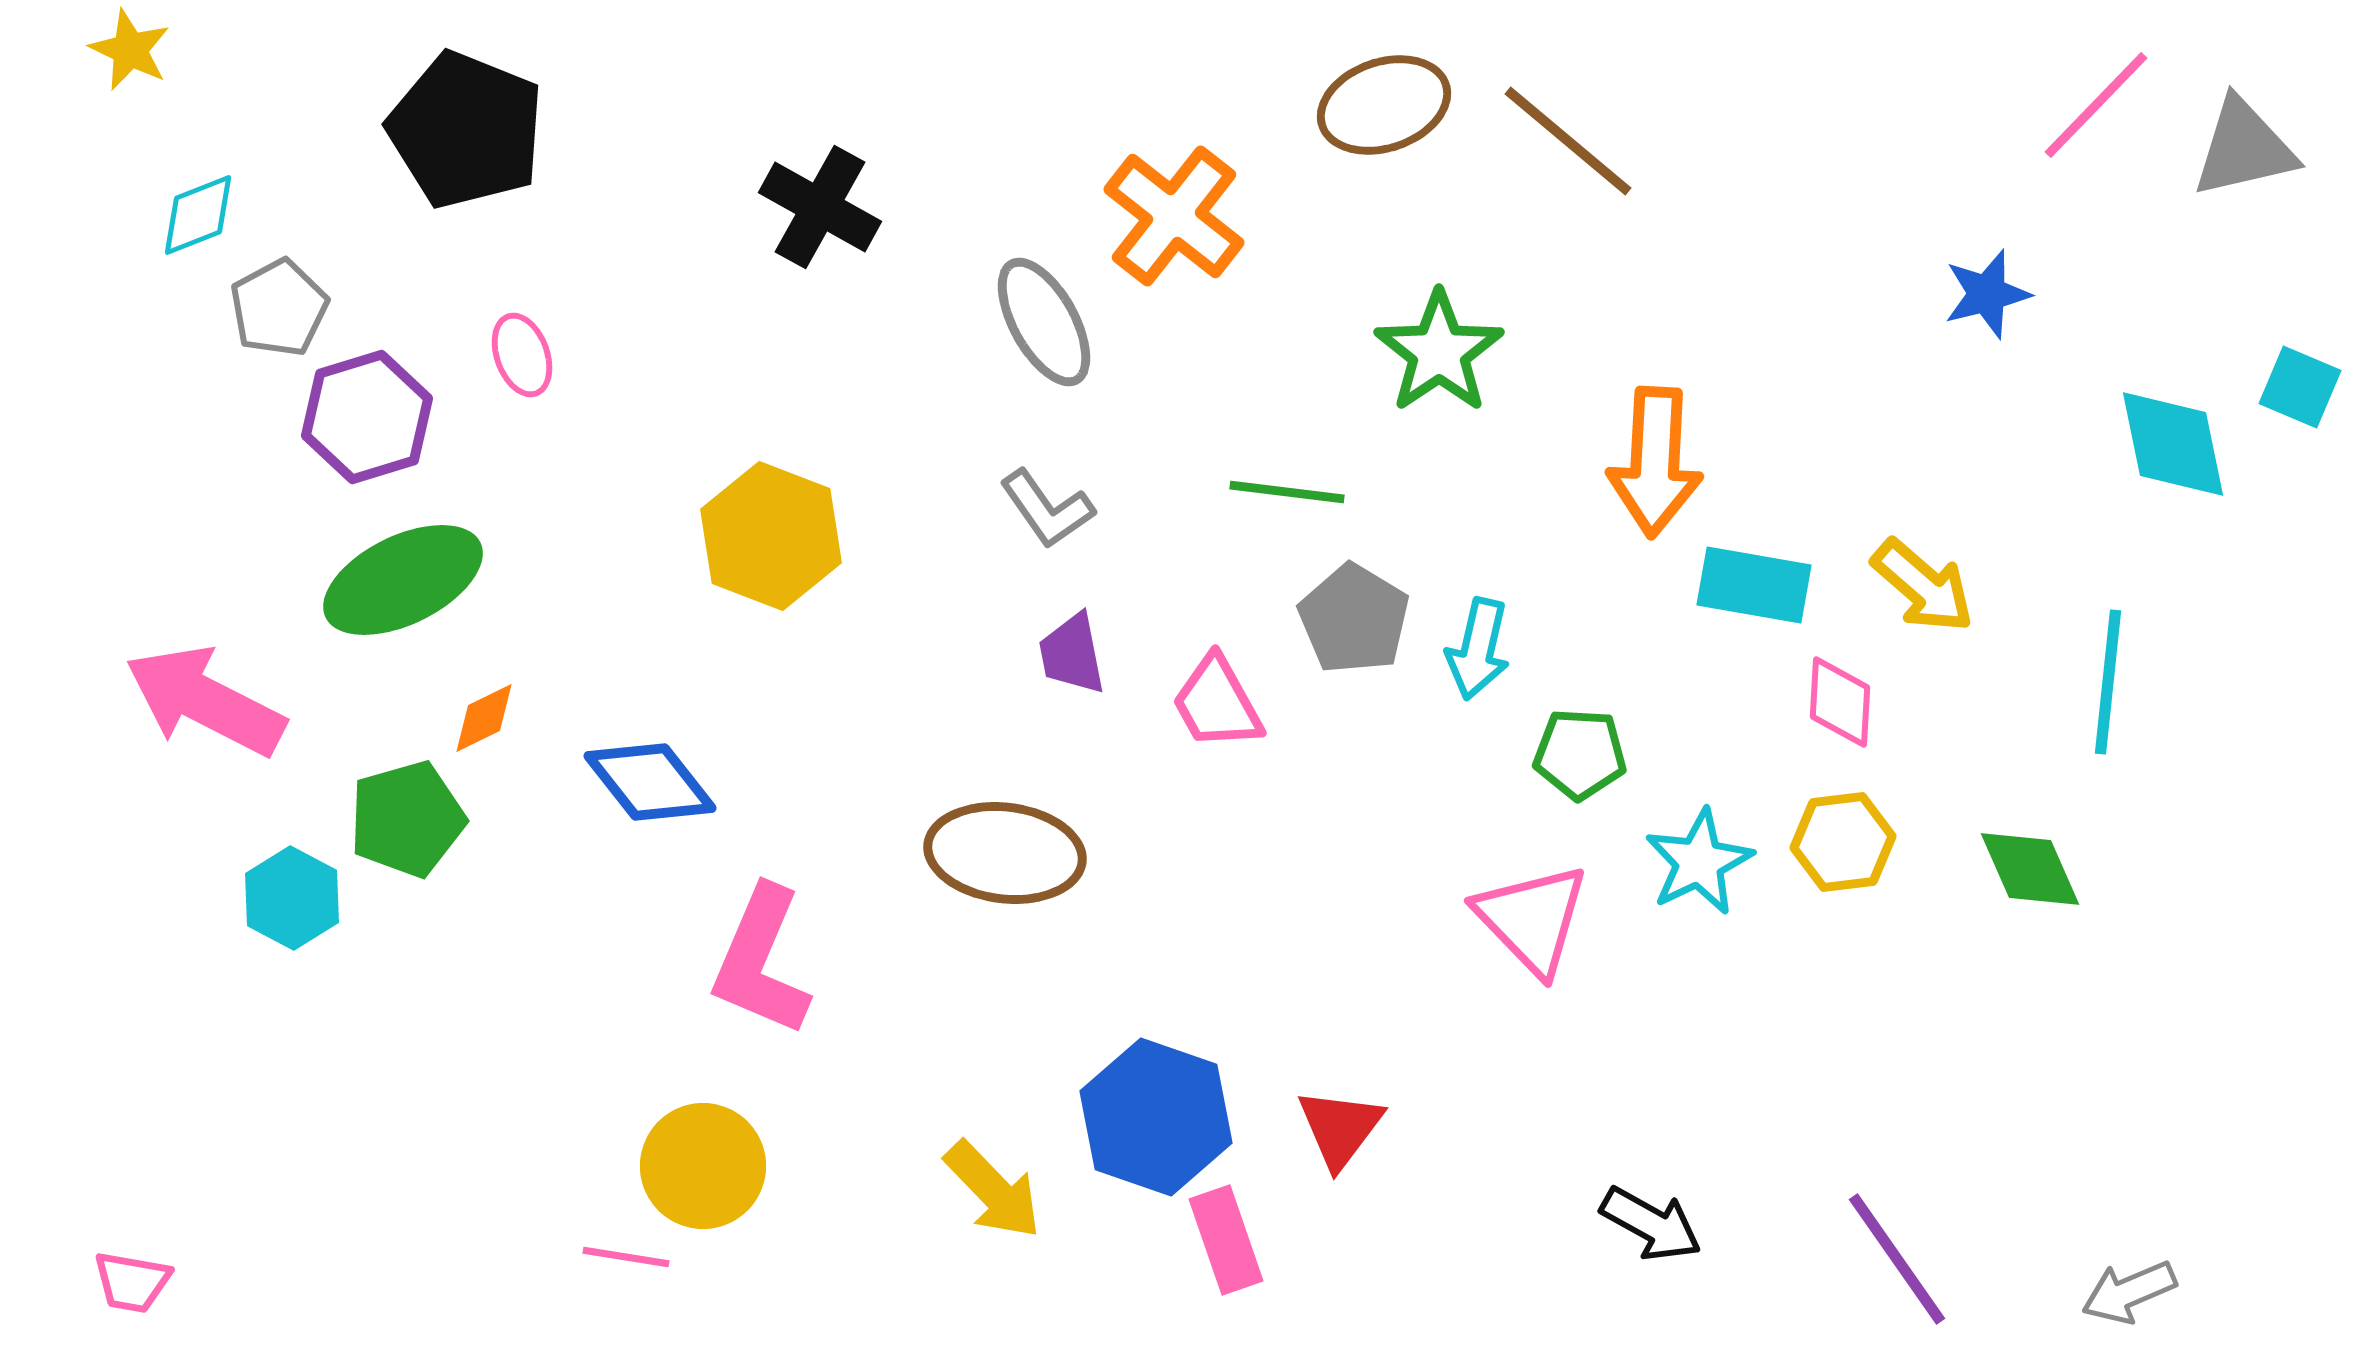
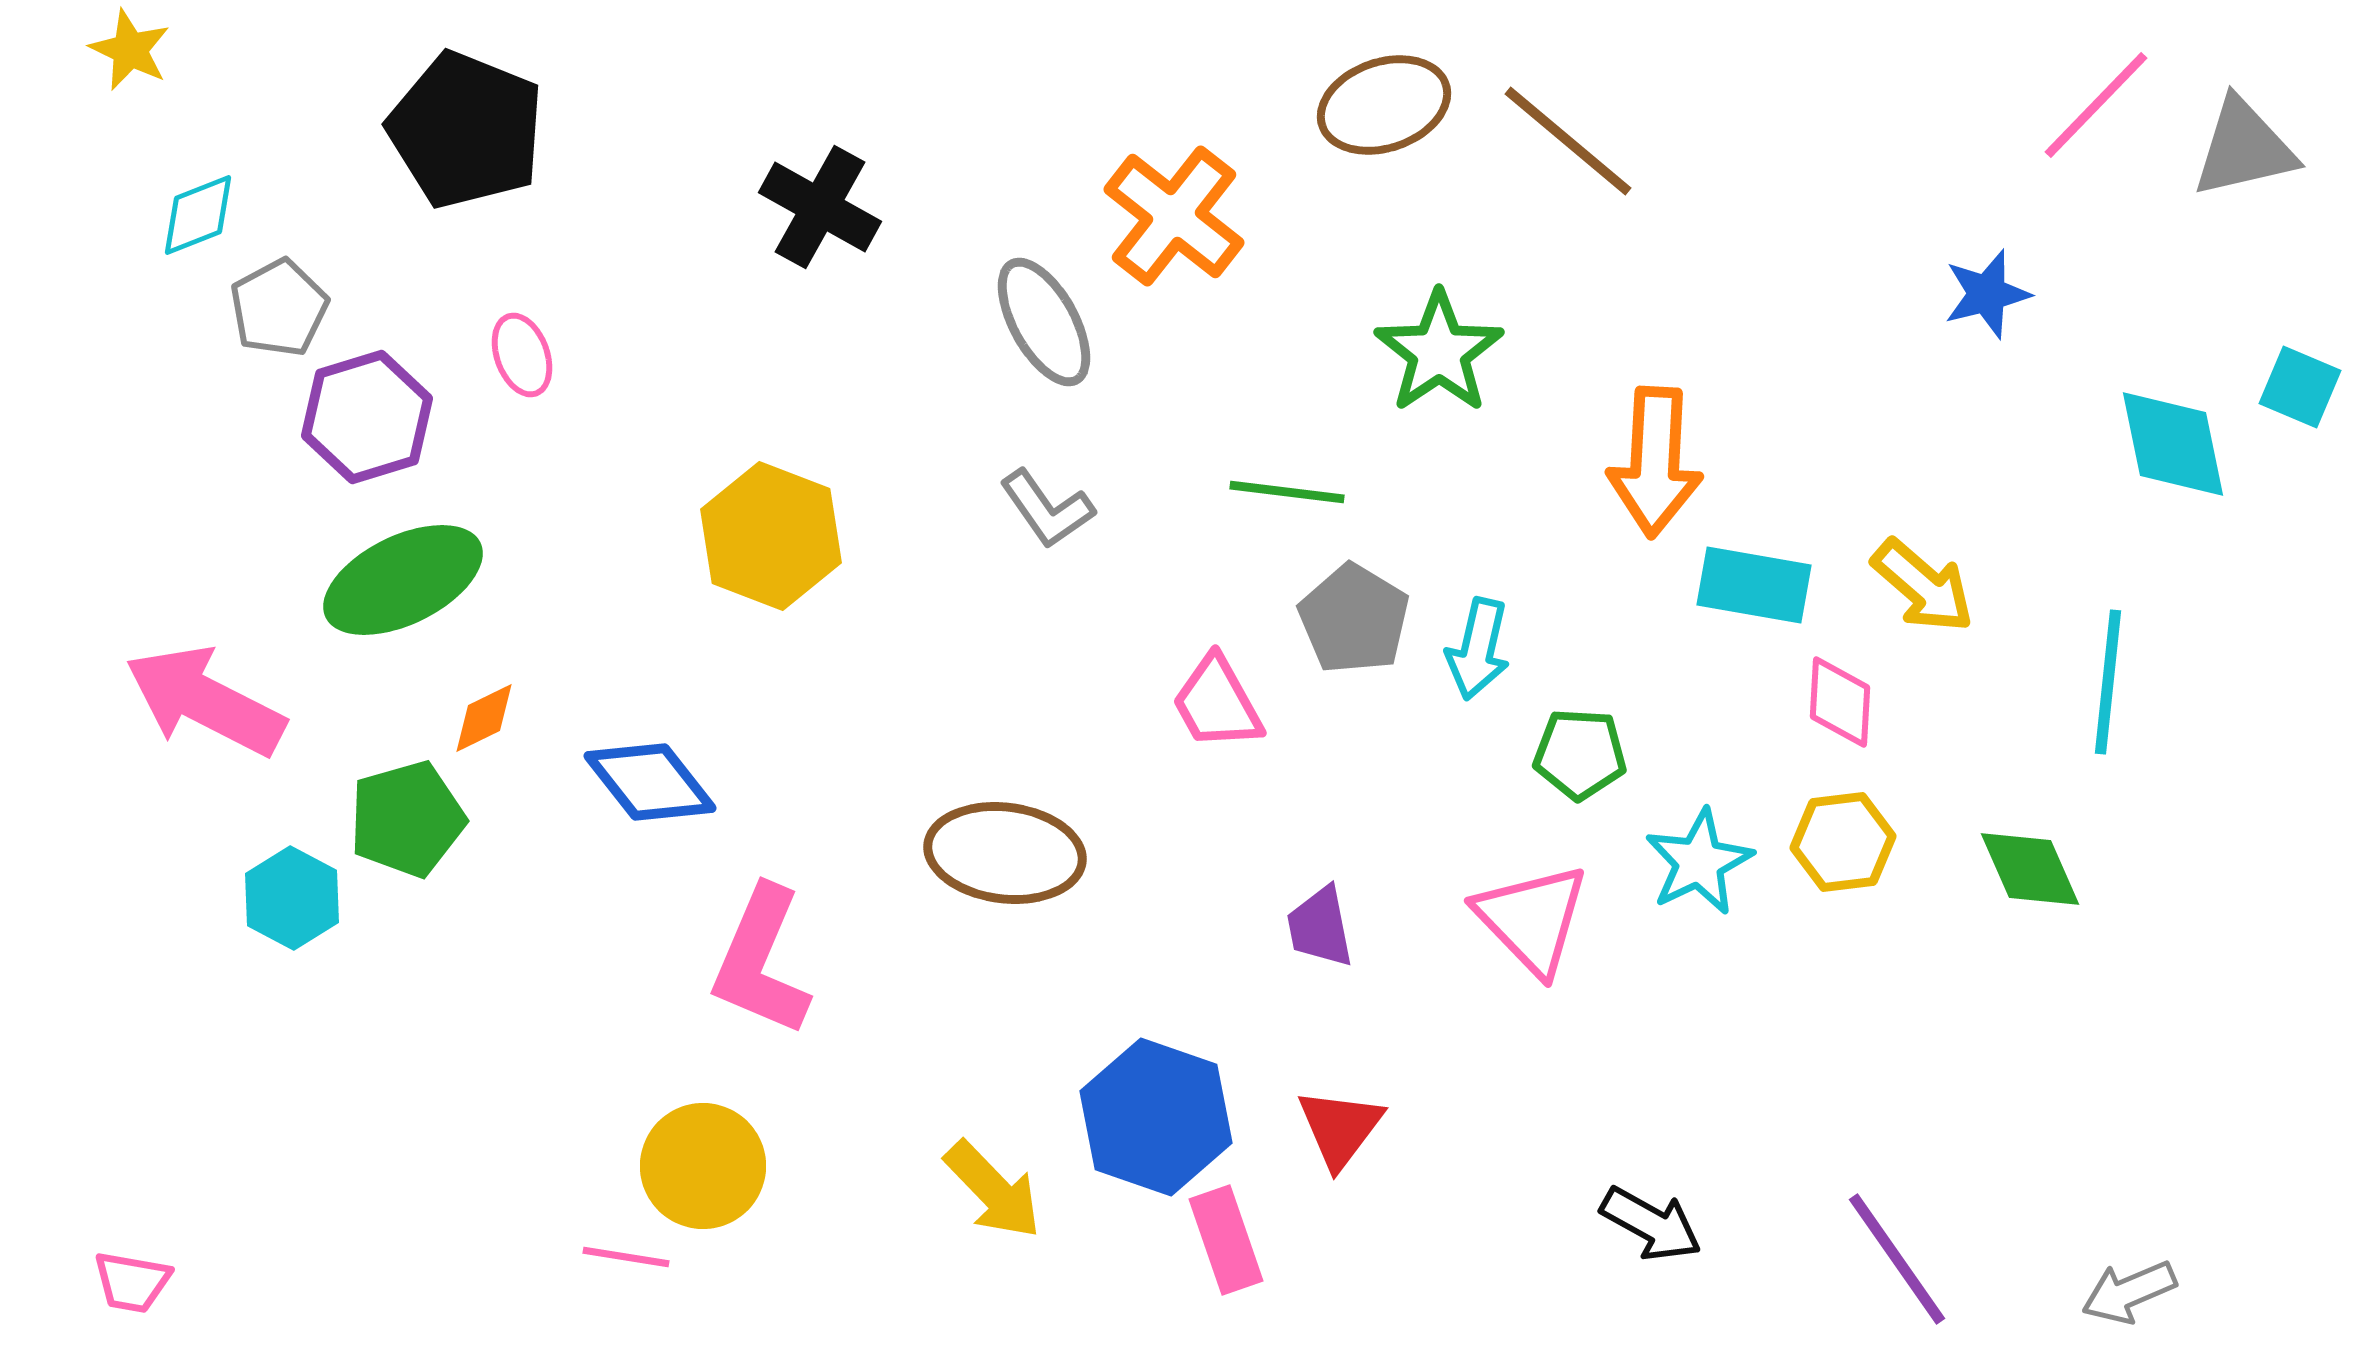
purple trapezoid at (1072, 654): moved 248 px right, 273 px down
